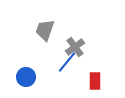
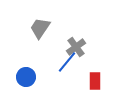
gray trapezoid: moved 5 px left, 2 px up; rotated 15 degrees clockwise
gray cross: moved 1 px right
